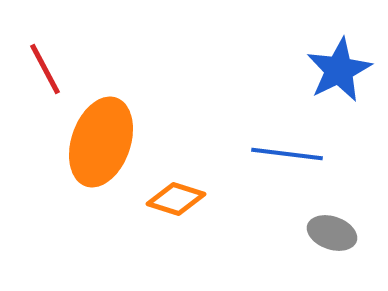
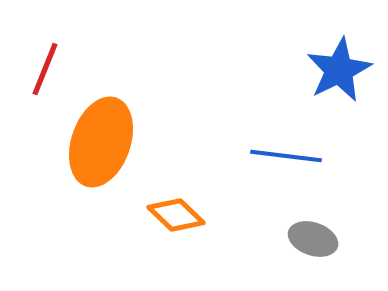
red line: rotated 50 degrees clockwise
blue line: moved 1 px left, 2 px down
orange diamond: moved 16 px down; rotated 26 degrees clockwise
gray ellipse: moved 19 px left, 6 px down
